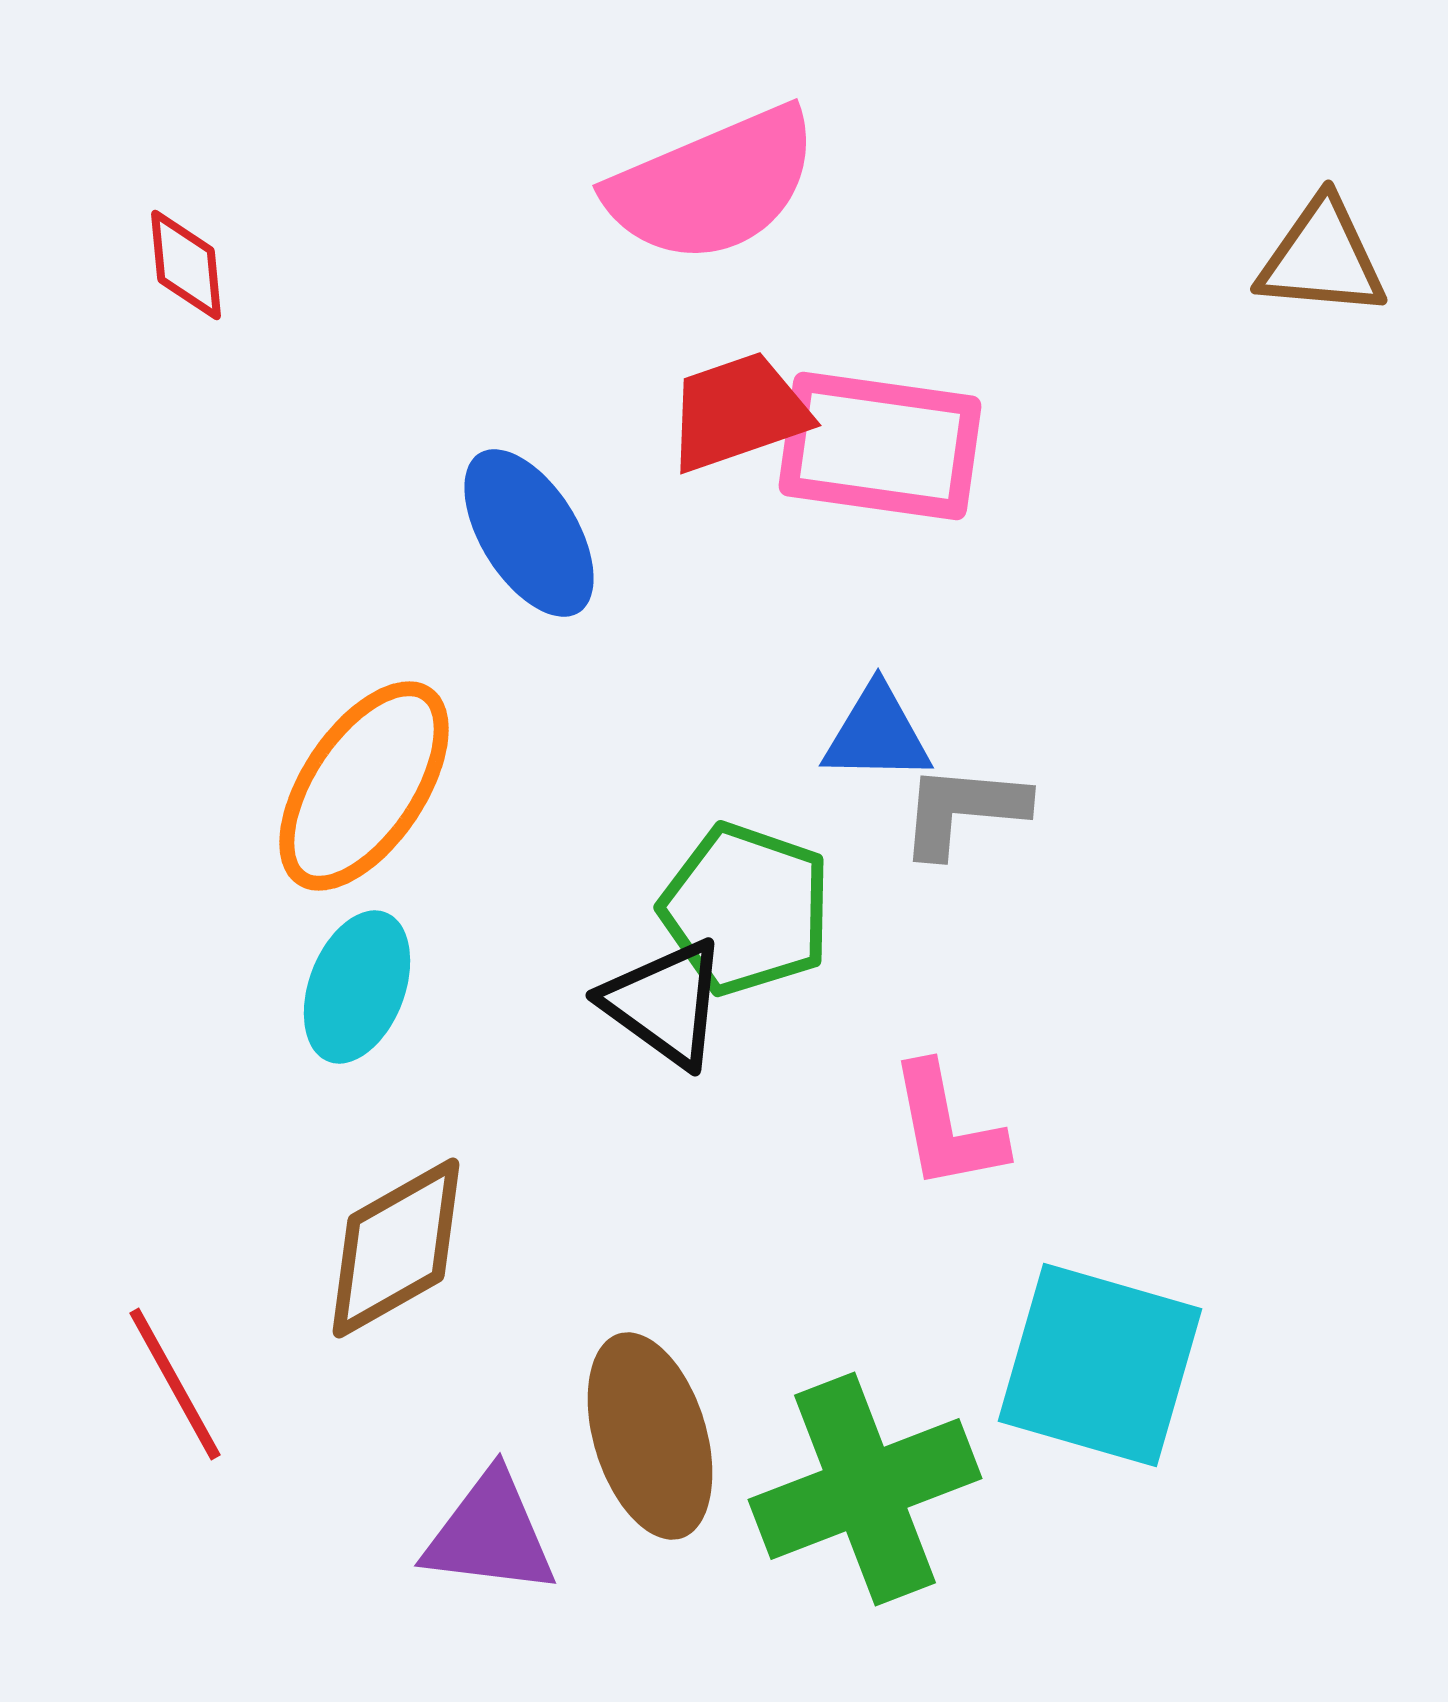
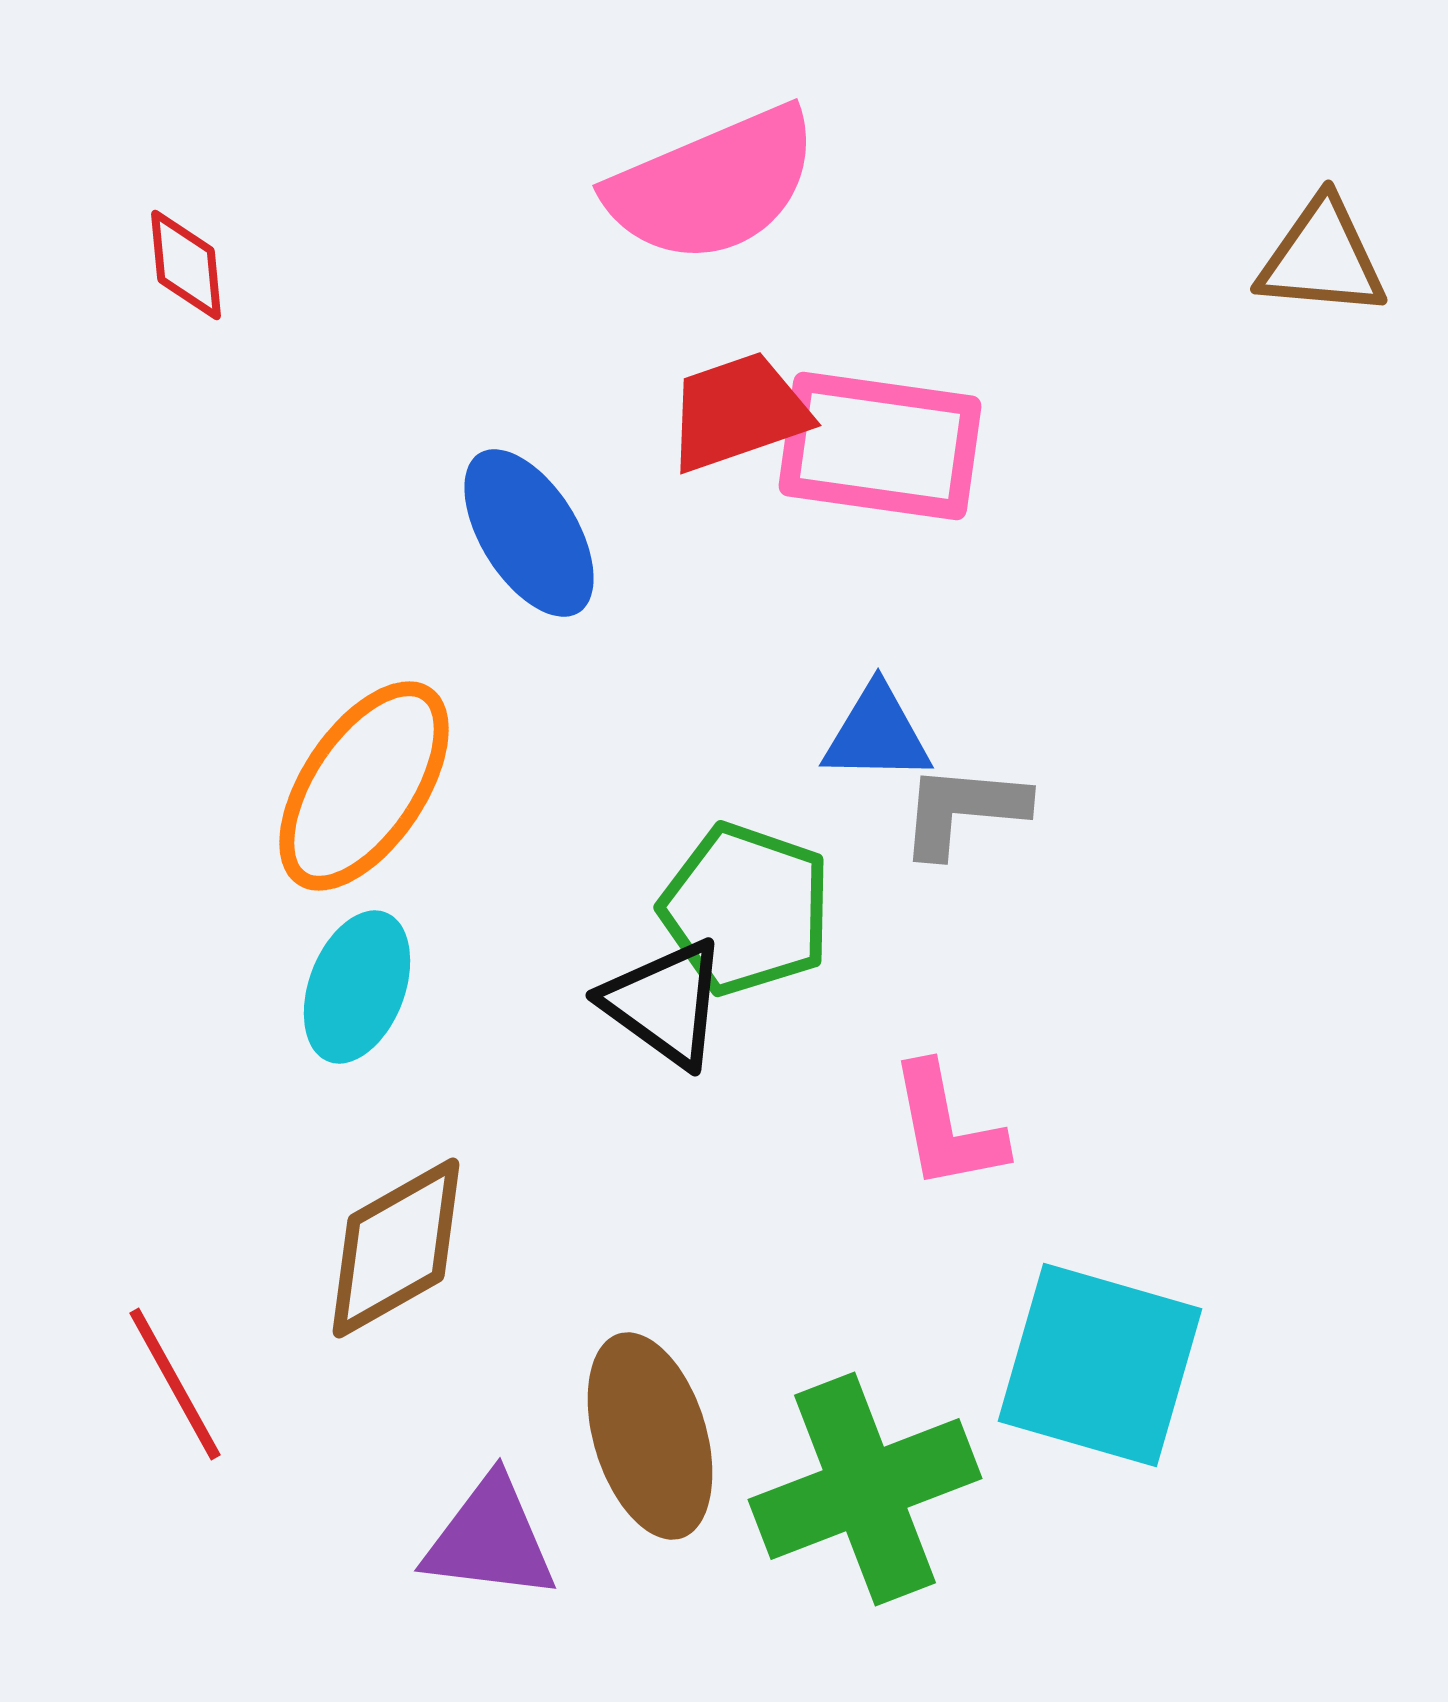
purple triangle: moved 5 px down
